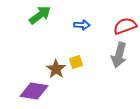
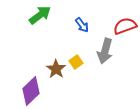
blue arrow: rotated 49 degrees clockwise
gray arrow: moved 14 px left, 4 px up
yellow square: rotated 16 degrees counterclockwise
purple diamond: moved 3 px left; rotated 52 degrees counterclockwise
